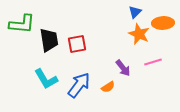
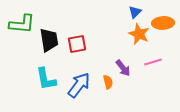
cyan L-shape: rotated 20 degrees clockwise
orange semicircle: moved 5 px up; rotated 72 degrees counterclockwise
